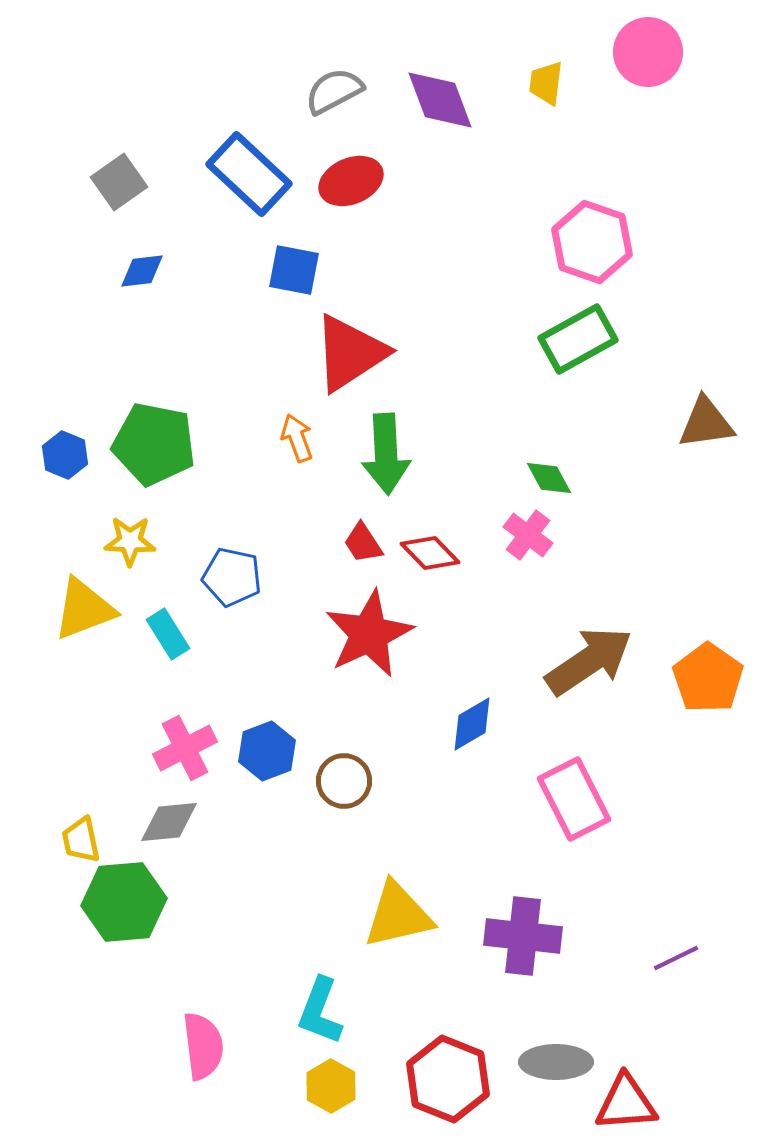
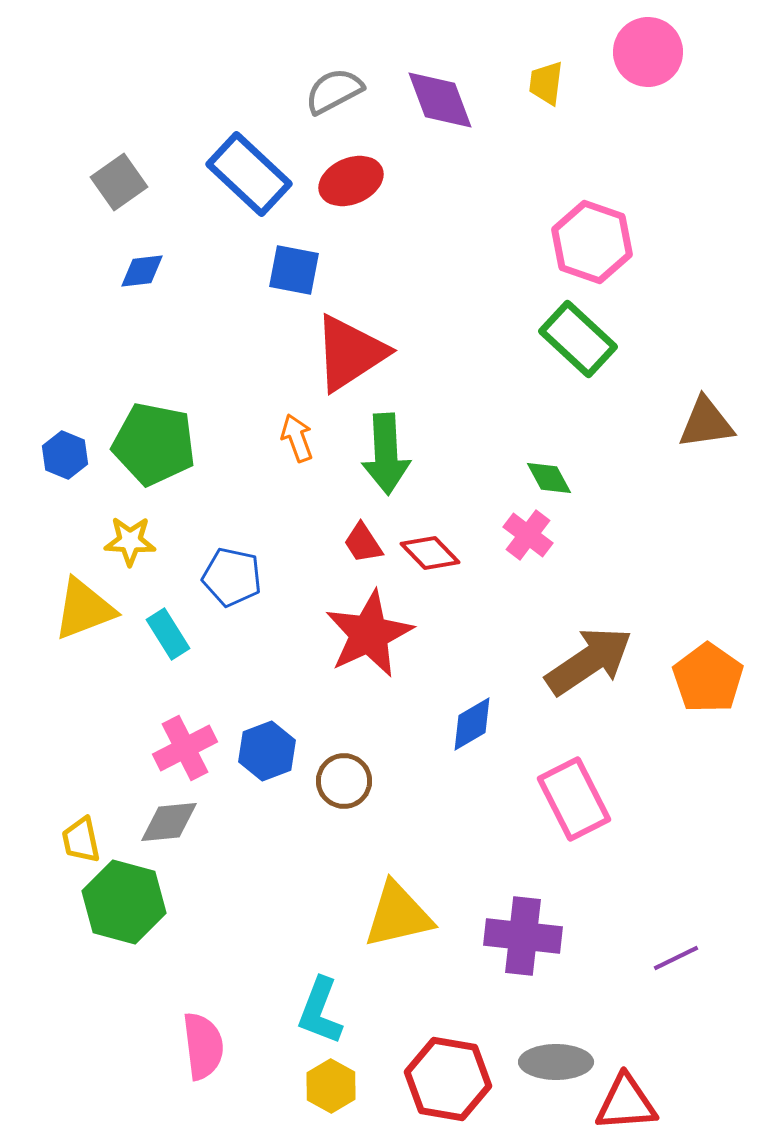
green rectangle at (578, 339): rotated 72 degrees clockwise
green hexagon at (124, 902): rotated 20 degrees clockwise
red hexagon at (448, 1079): rotated 12 degrees counterclockwise
